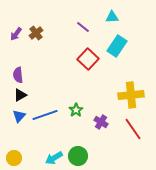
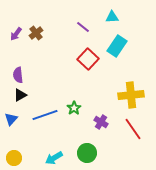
green star: moved 2 px left, 2 px up
blue triangle: moved 8 px left, 3 px down
green circle: moved 9 px right, 3 px up
